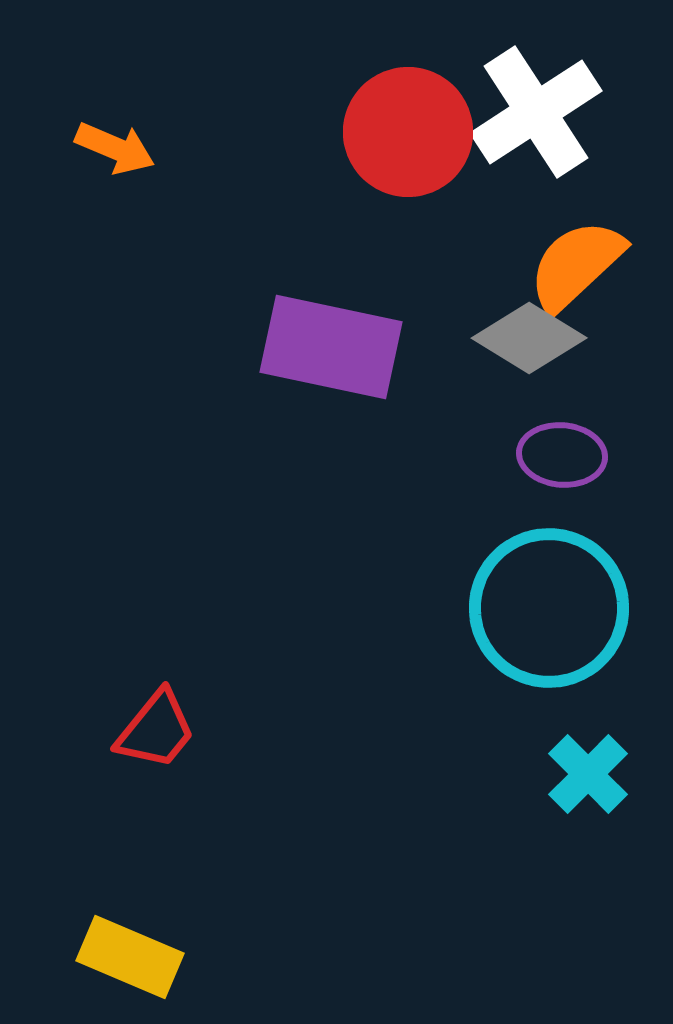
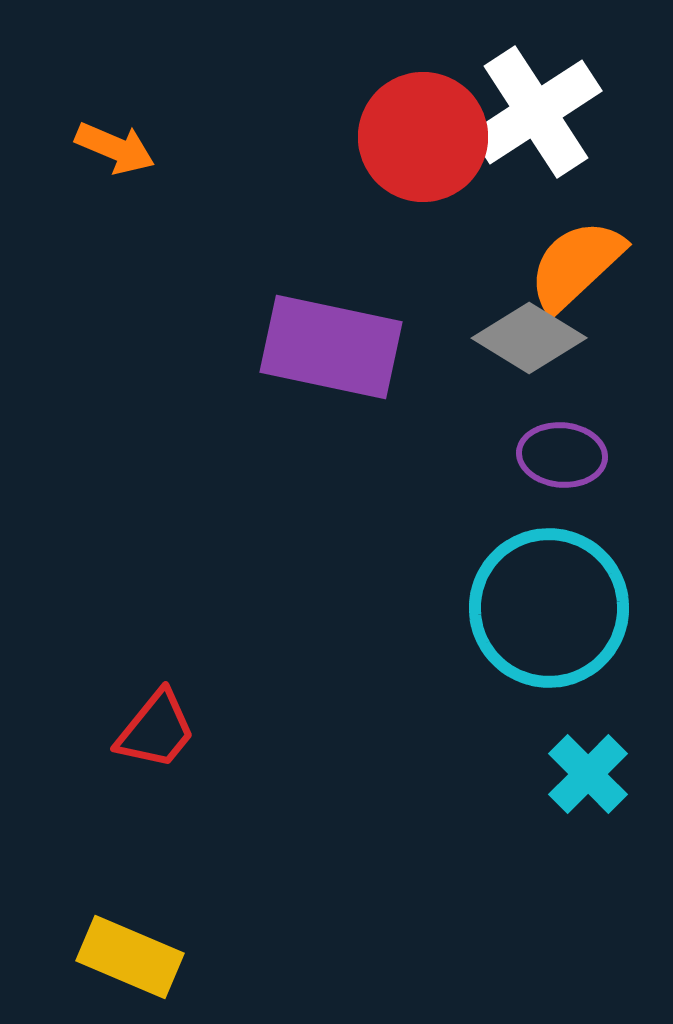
red circle: moved 15 px right, 5 px down
